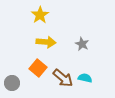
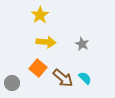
cyan semicircle: rotated 32 degrees clockwise
